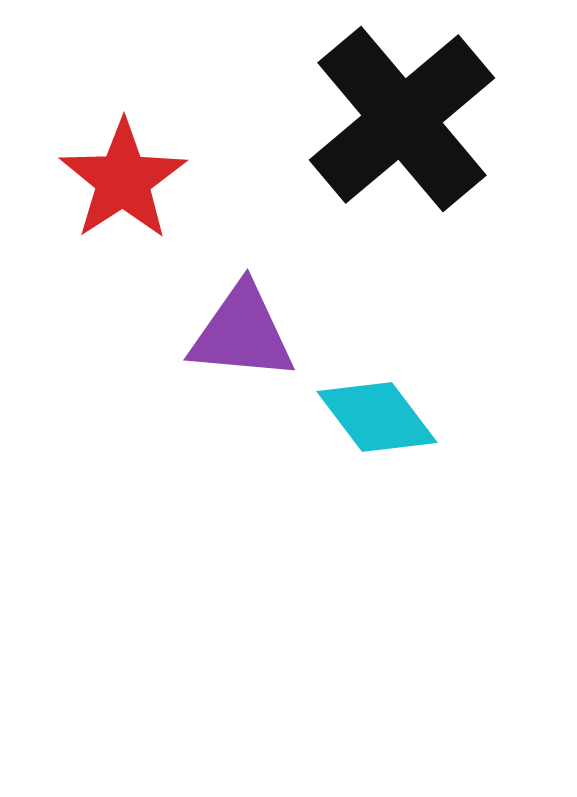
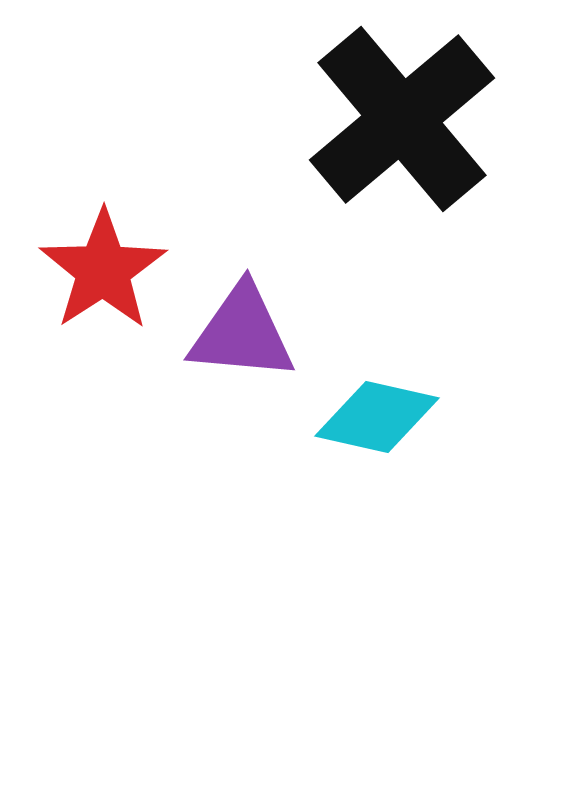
red star: moved 20 px left, 90 px down
cyan diamond: rotated 40 degrees counterclockwise
